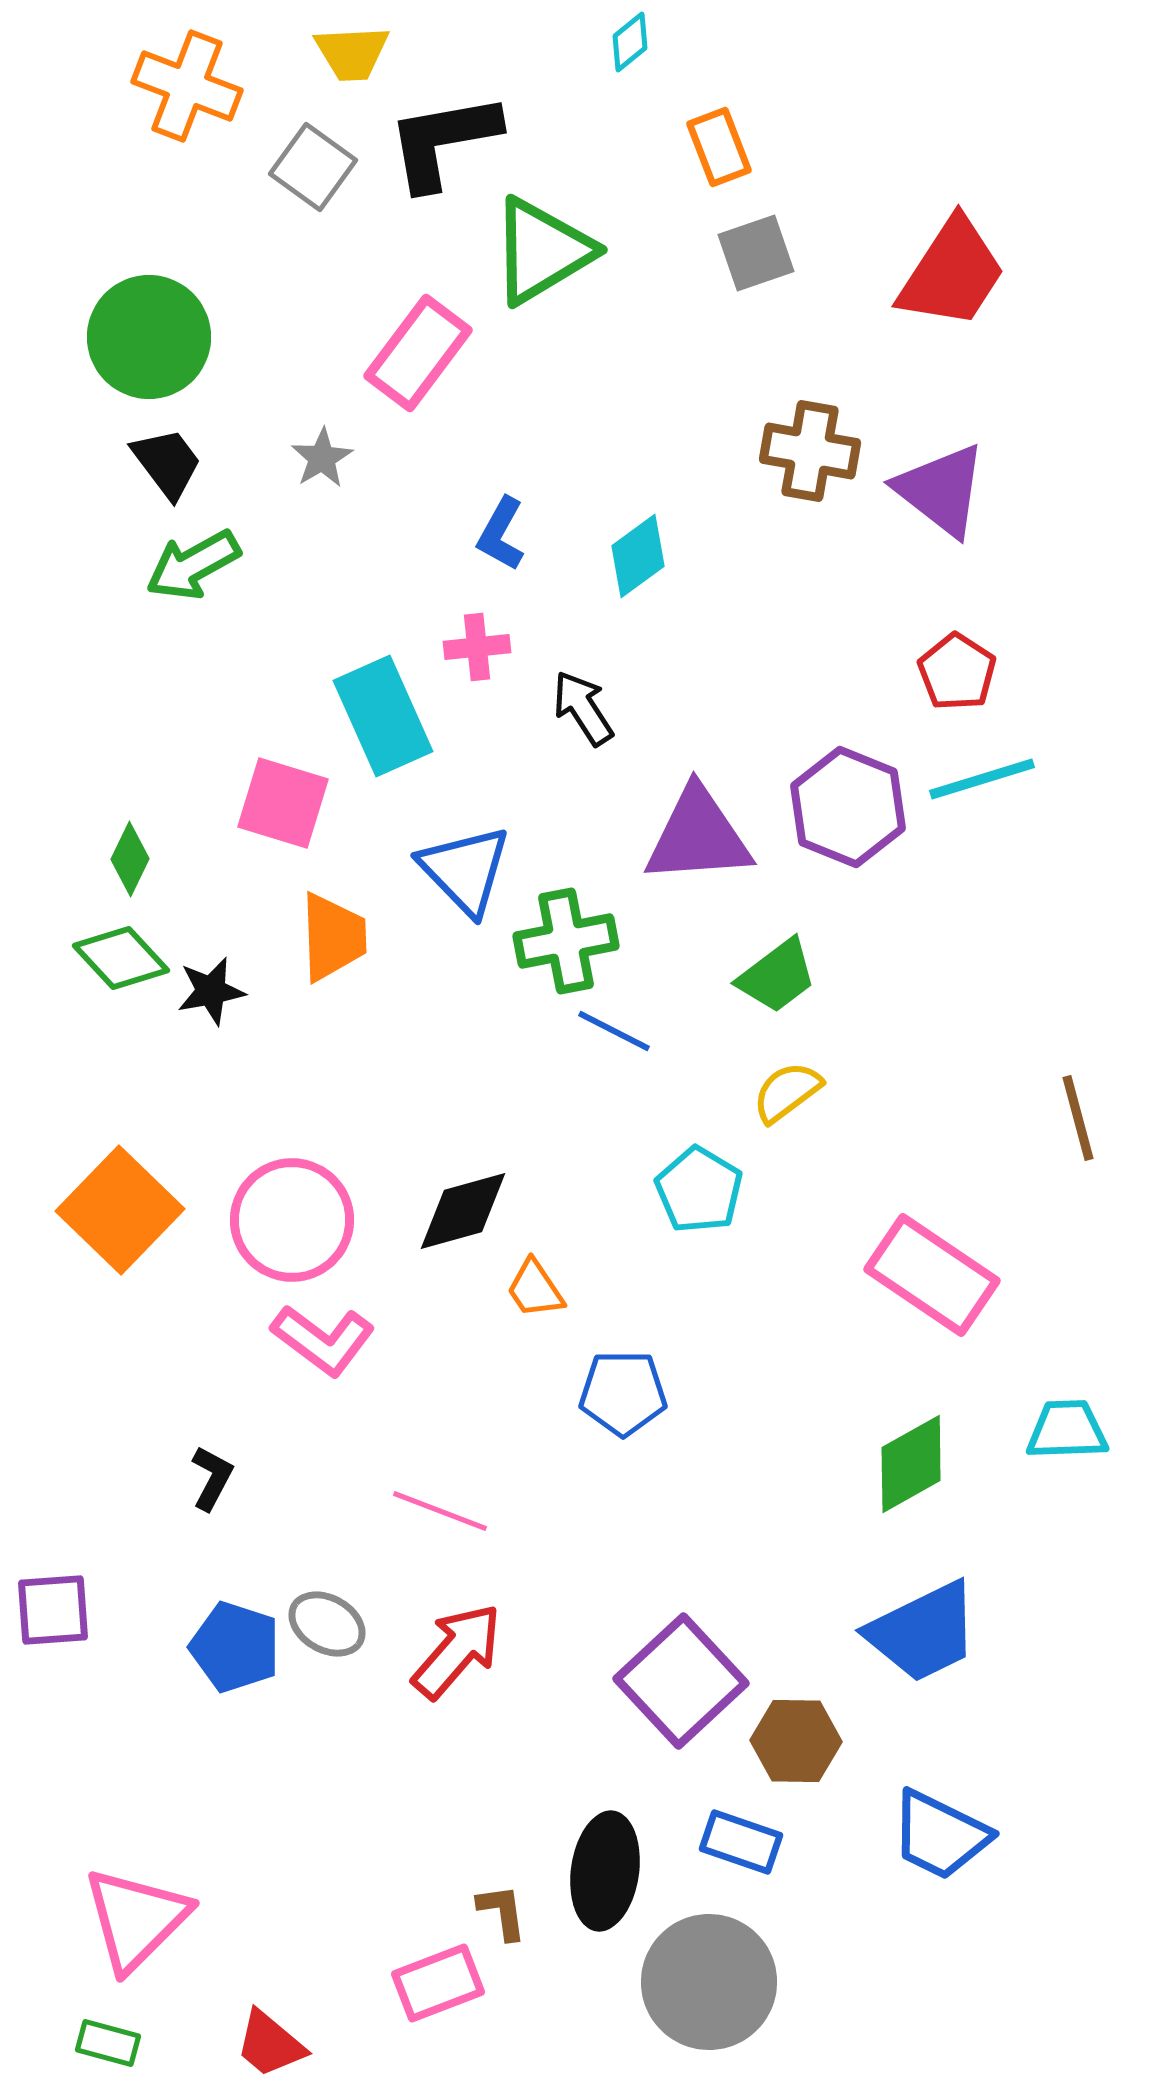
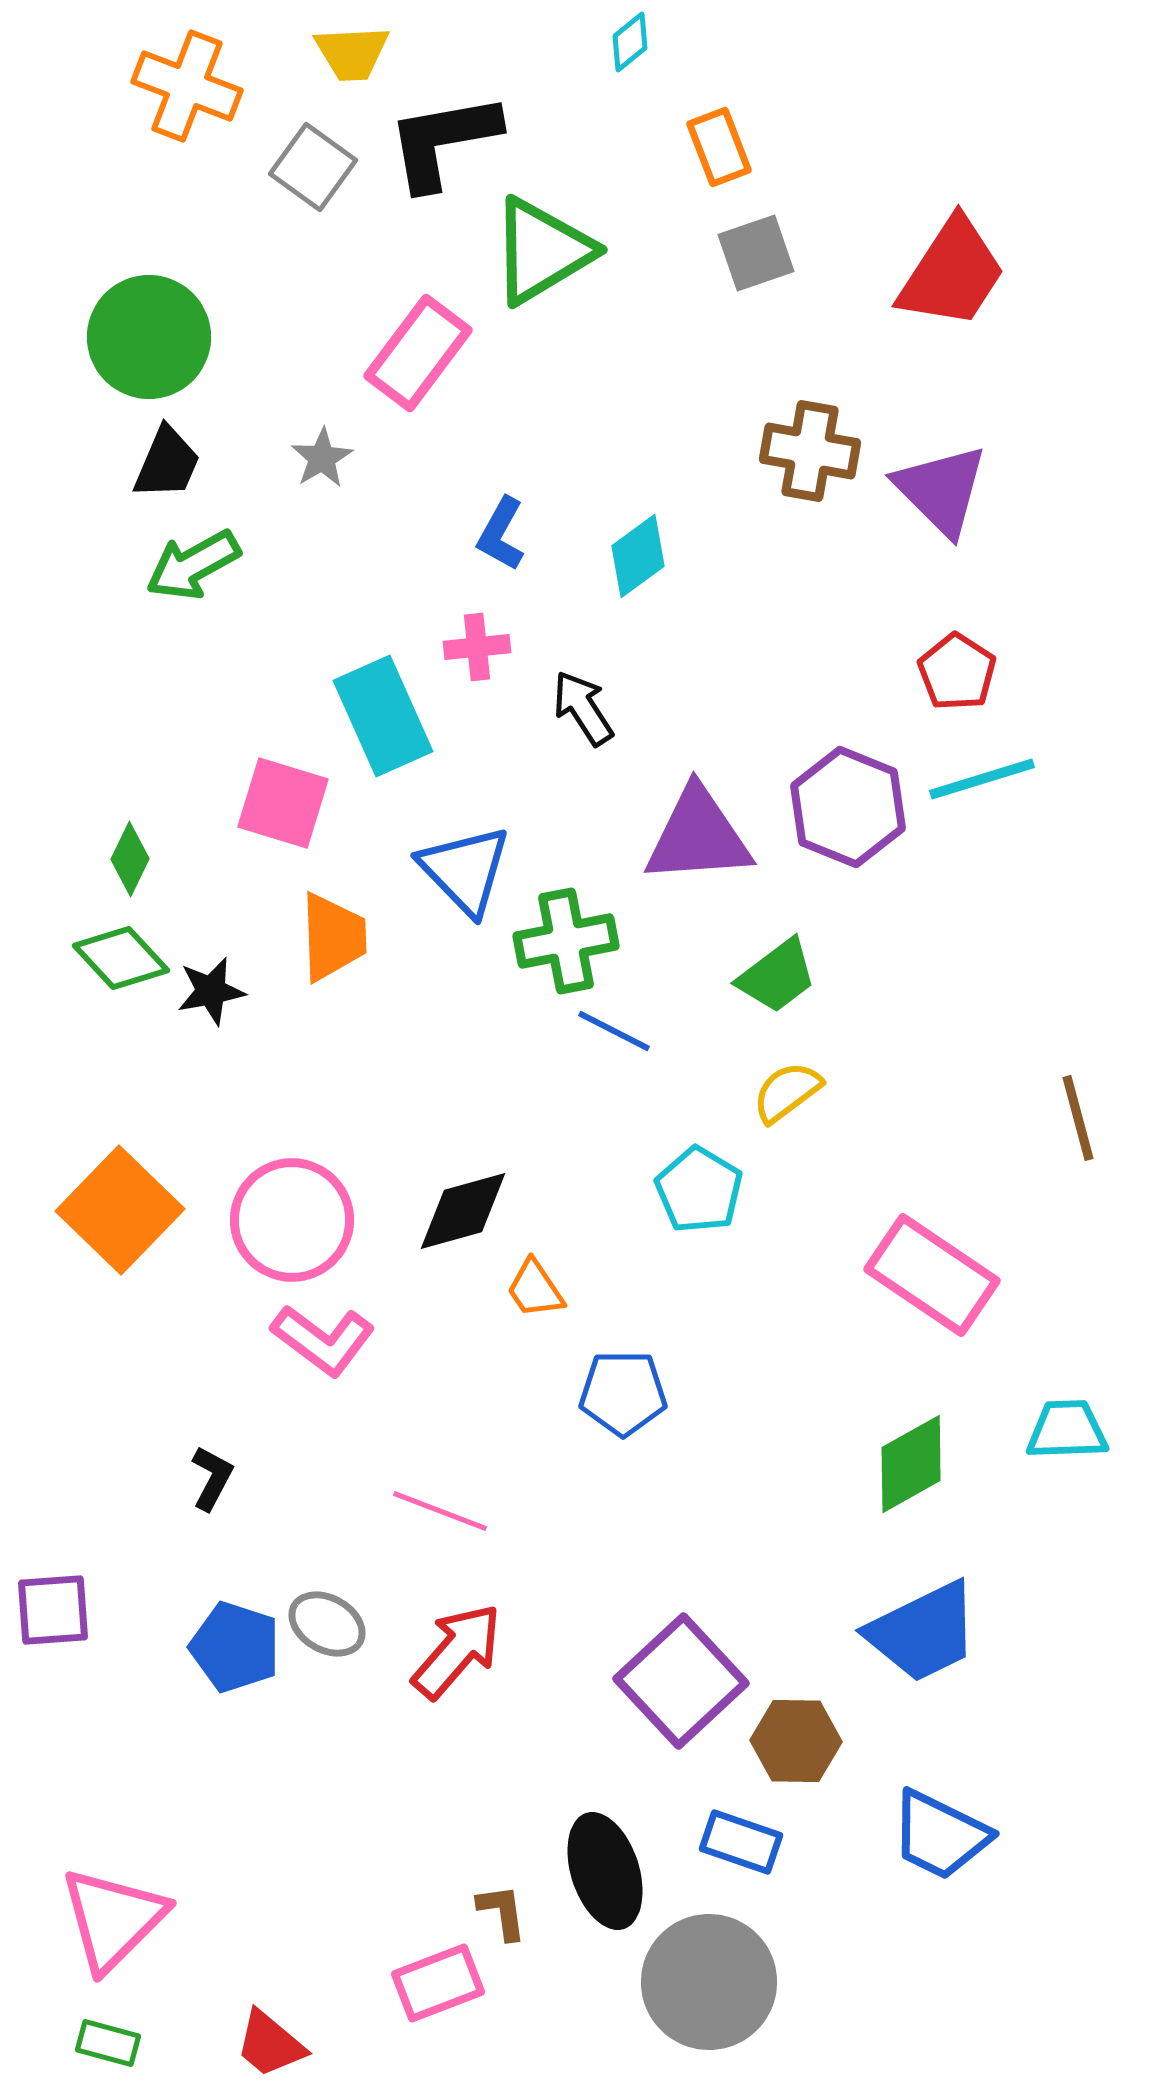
black trapezoid at (167, 463): rotated 60 degrees clockwise
purple triangle at (941, 490): rotated 7 degrees clockwise
black ellipse at (605, 1871): rotated 26 degrees counterclockwise
pink triangle at (136, 1919): moved 23 px left
